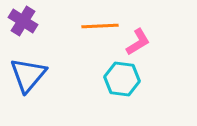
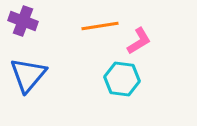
purple cross: rotated 12 degrees counterclockwise
orange line: rotated 6 degrees counterclockwise
pink L-shape: moved 1 px right, 1 px up
